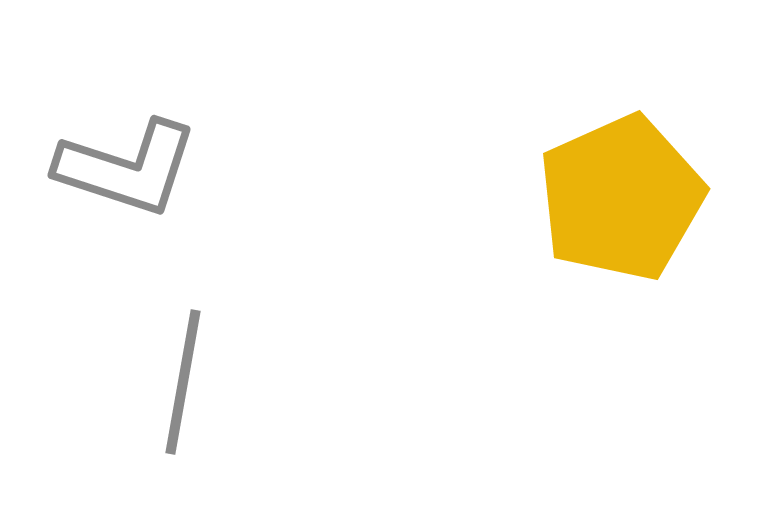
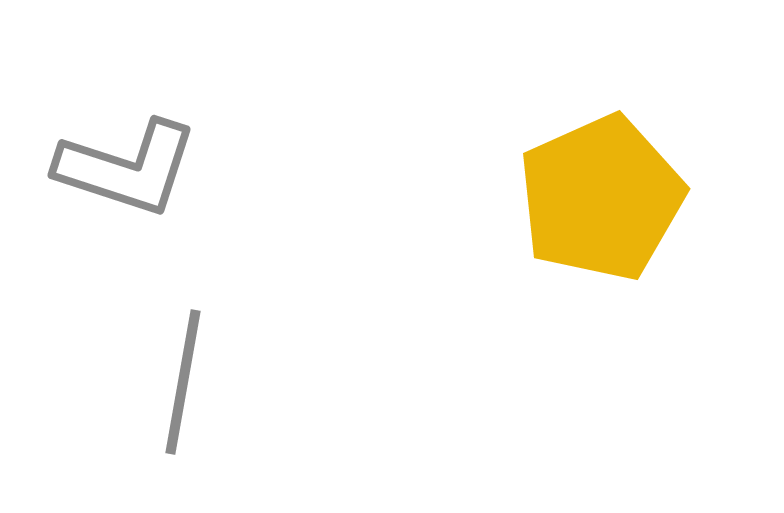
yellow pentagon: moved 20 px left
